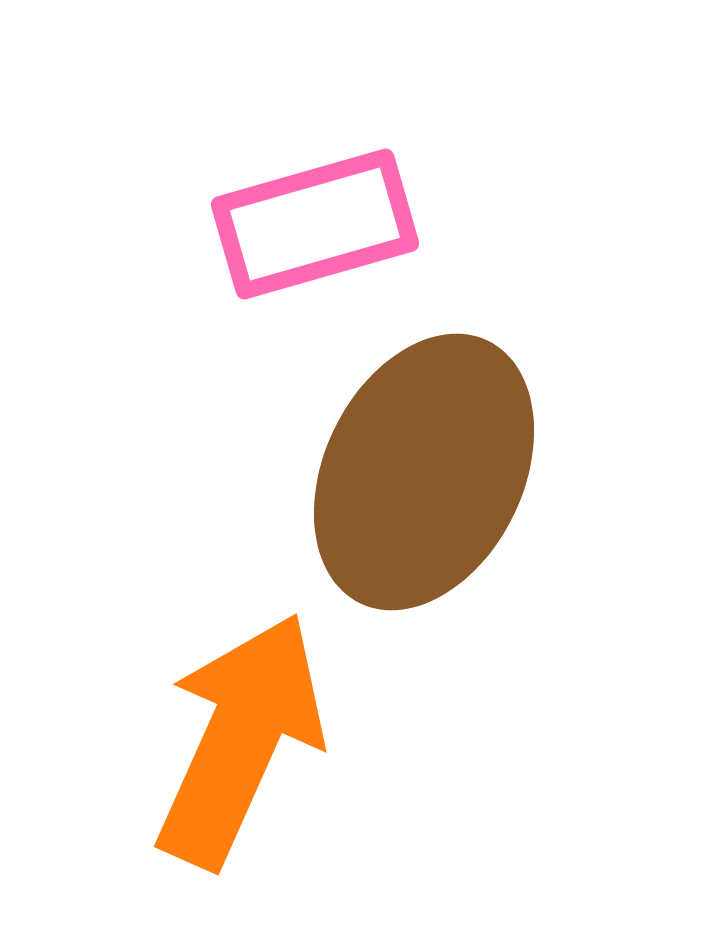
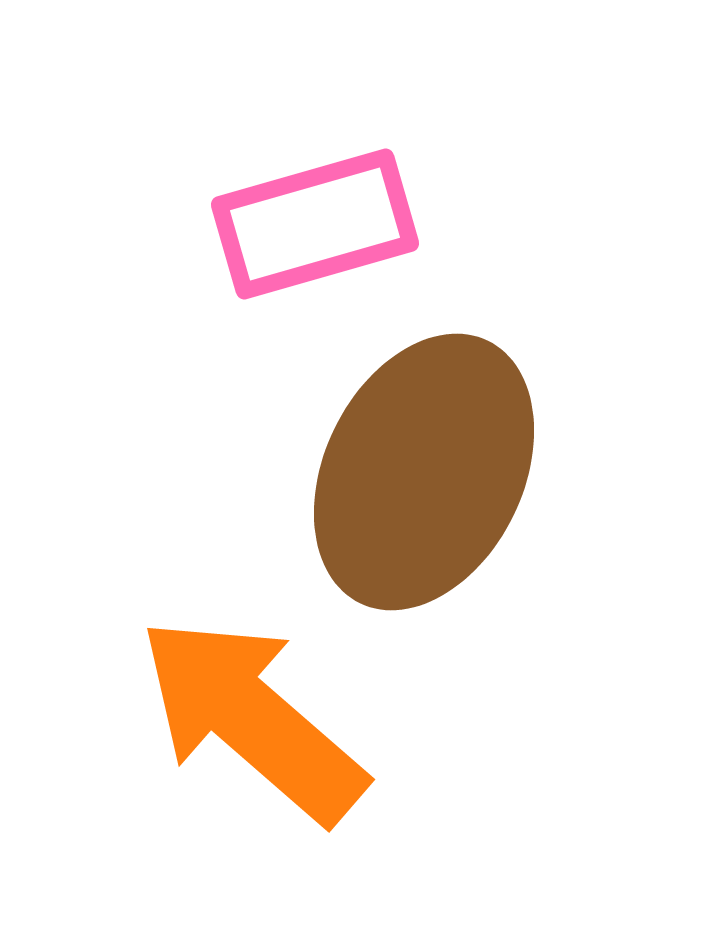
orange arrow: moved 12 px right, 21 px up; rotated 73 degrees counterclockwise
